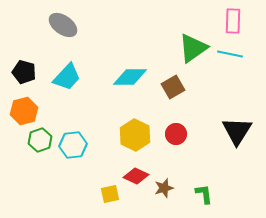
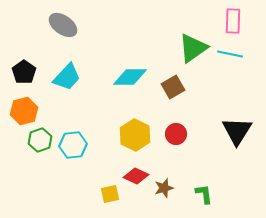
black pentagon: rotated 20 degrees clockwise
